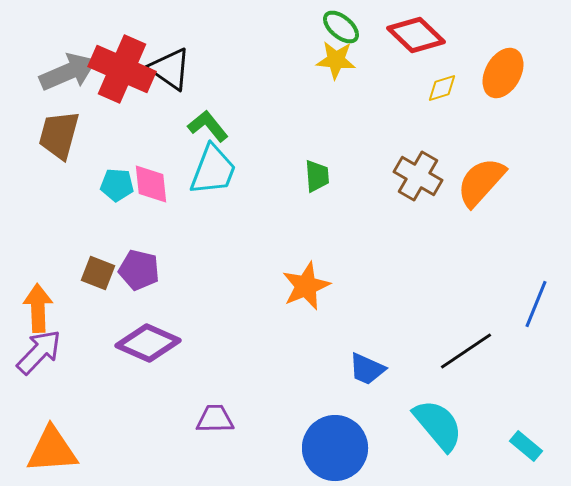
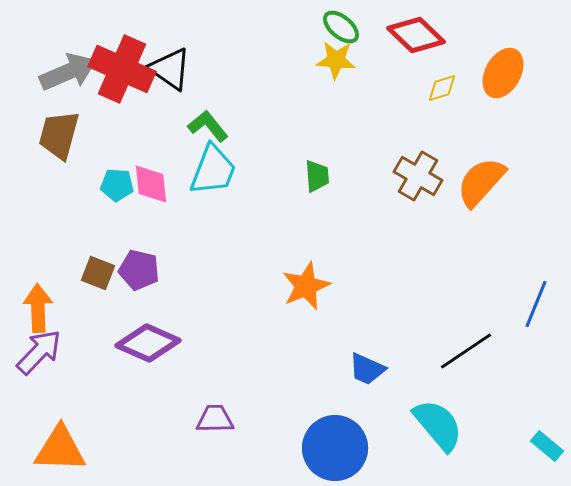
cyan rectangle: moved 21 px right
orange triangle: moved 8 px right, 1 px up; rotated 6 degrees clockwise
